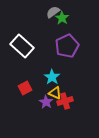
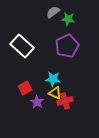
green star: moved 6 px right, 1 px down; rotated 24 degrees counterclockwise
cyan star: moved 1 px right, 2 px down; rotated 28 degrees counterclockwise
purple star: moved 9 px left
